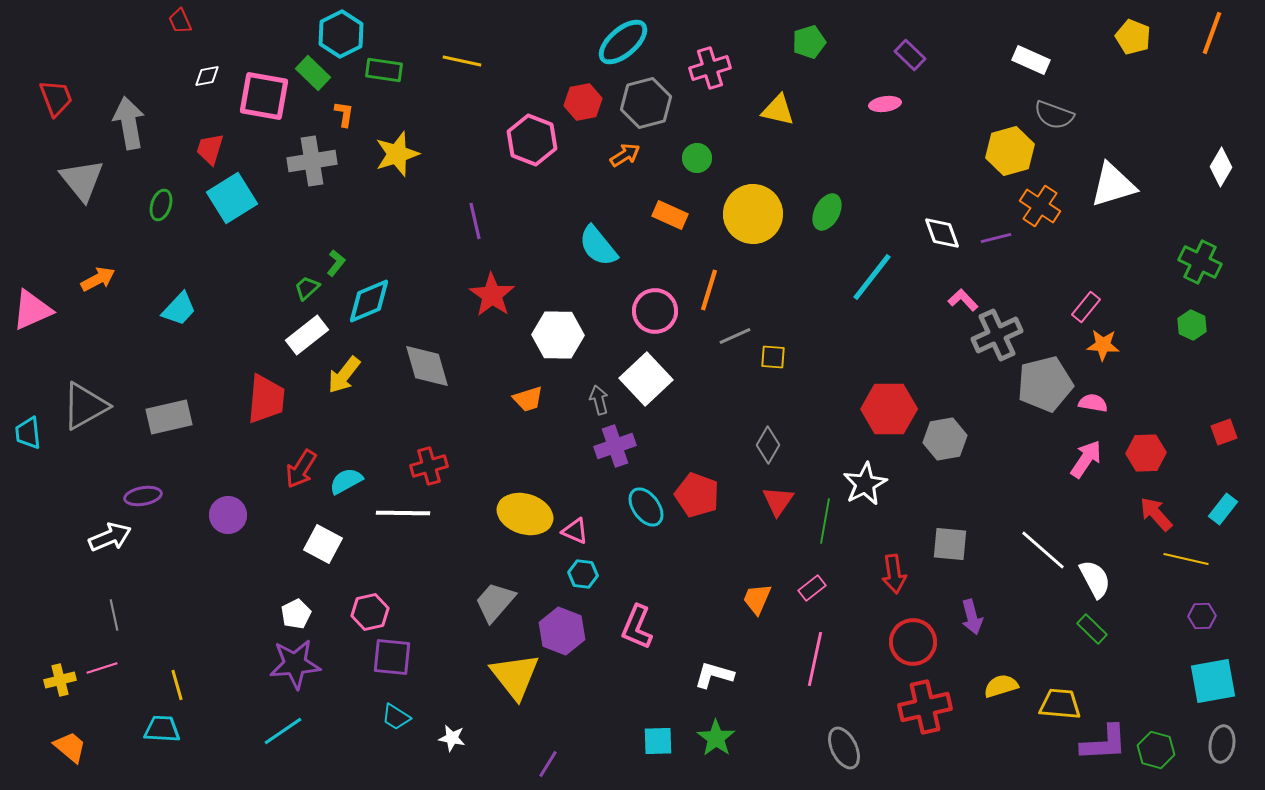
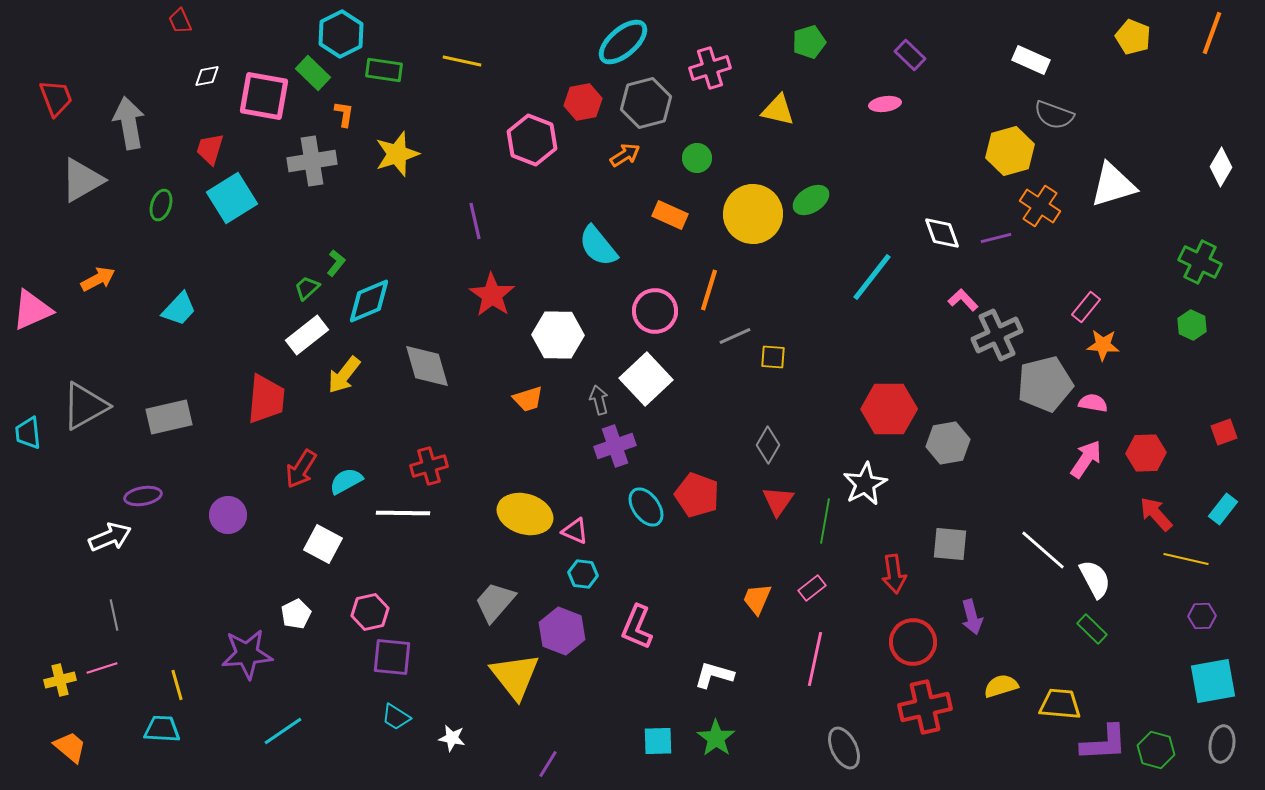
gray triangle at (82, 180): rotated 39 degrees clockwise
green ellipse at (827, 212): moved 16 px left, 12 px up; rotated 30 degrees clockwise
gray hexagon at (945, 439): moved 3 px right, 4 px down
purple star at (295, 664): moved 48 px left, 10 px up
